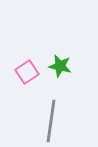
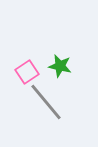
gray line: moved 5 px left, 19 px up; rotated 48 degrees counterclockwise
